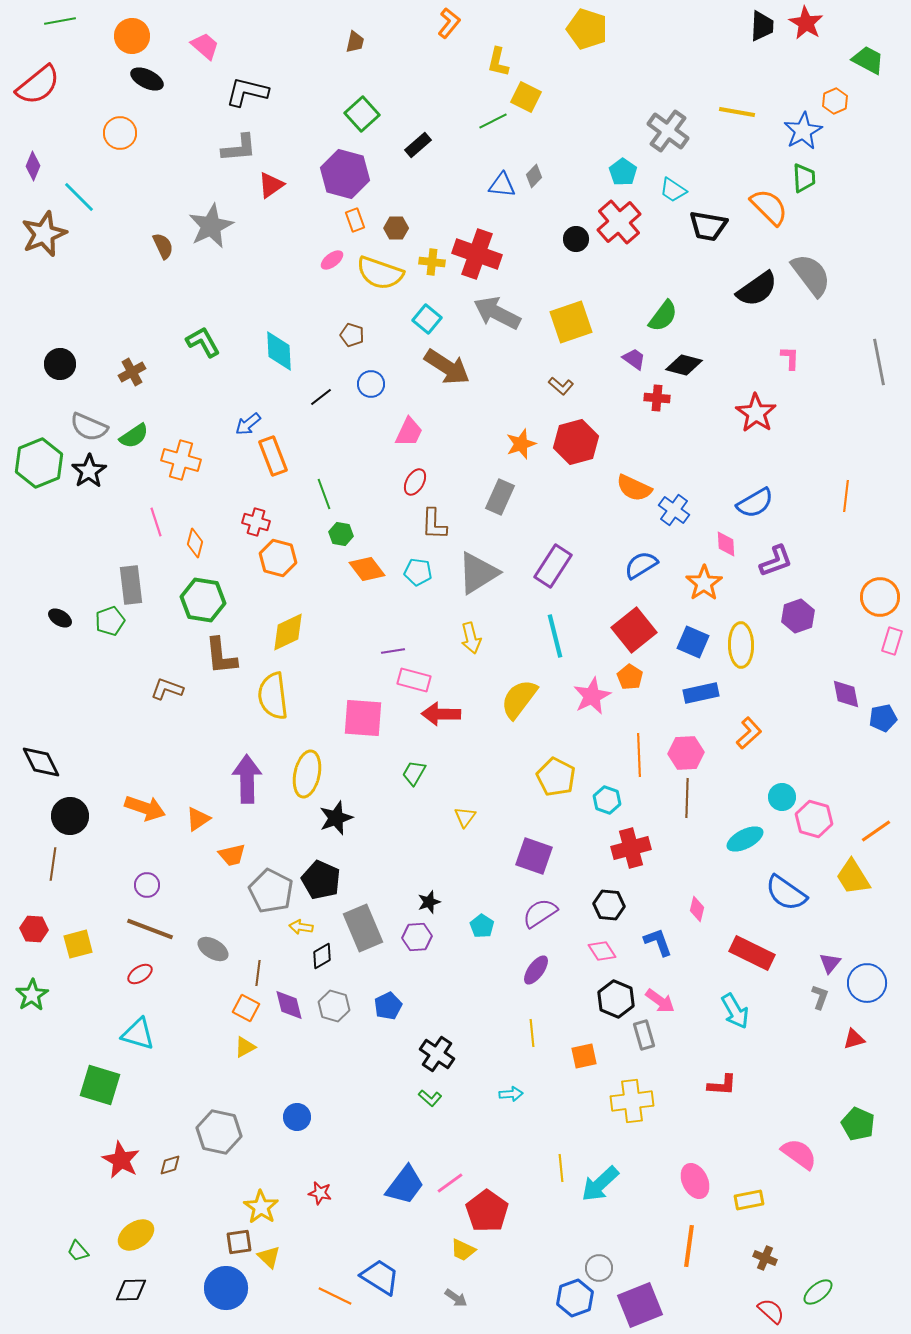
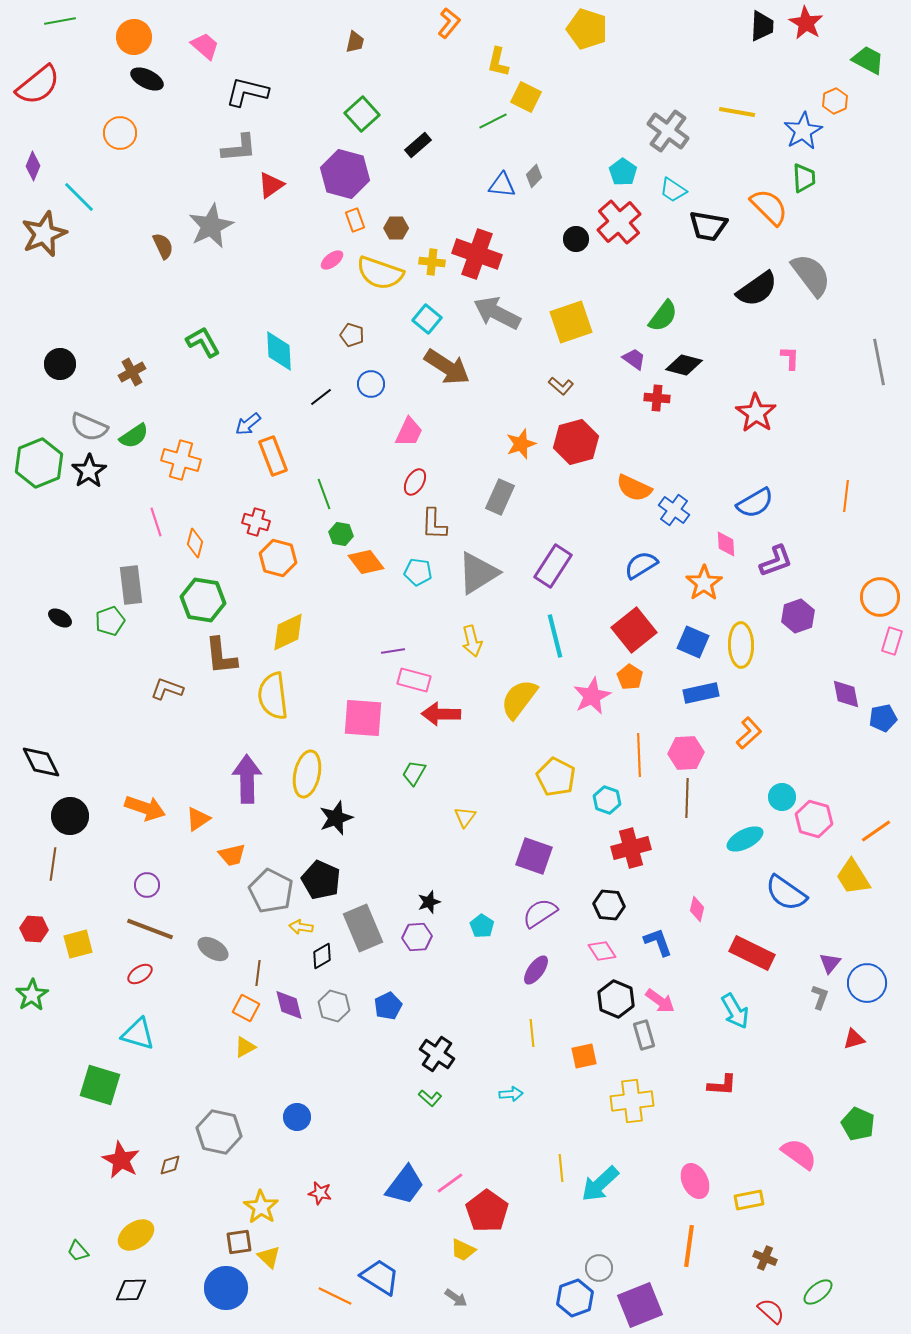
orange circle at (132, 36): moved 2 px right, 1 px down
orange diamond at (367, 569): moved 1 px left, 7 px up
yellow arrow at (471, 638): moved 1 px right, 3 px down
